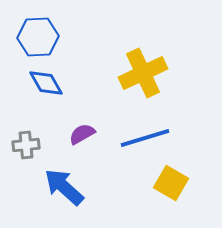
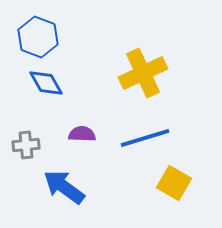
blue hexagon: rotated 24 degrees clockwise
purple semicircle: rotated 32 degrees clockwise
yellow square: moved 3 px right
blue arrow: rotated 6 degrees counterclockwise
